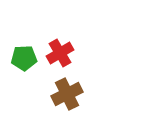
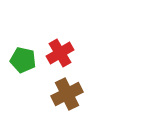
green pentagon: moved 1 px left, 2 px down; rotated 15 degrees clockwise
